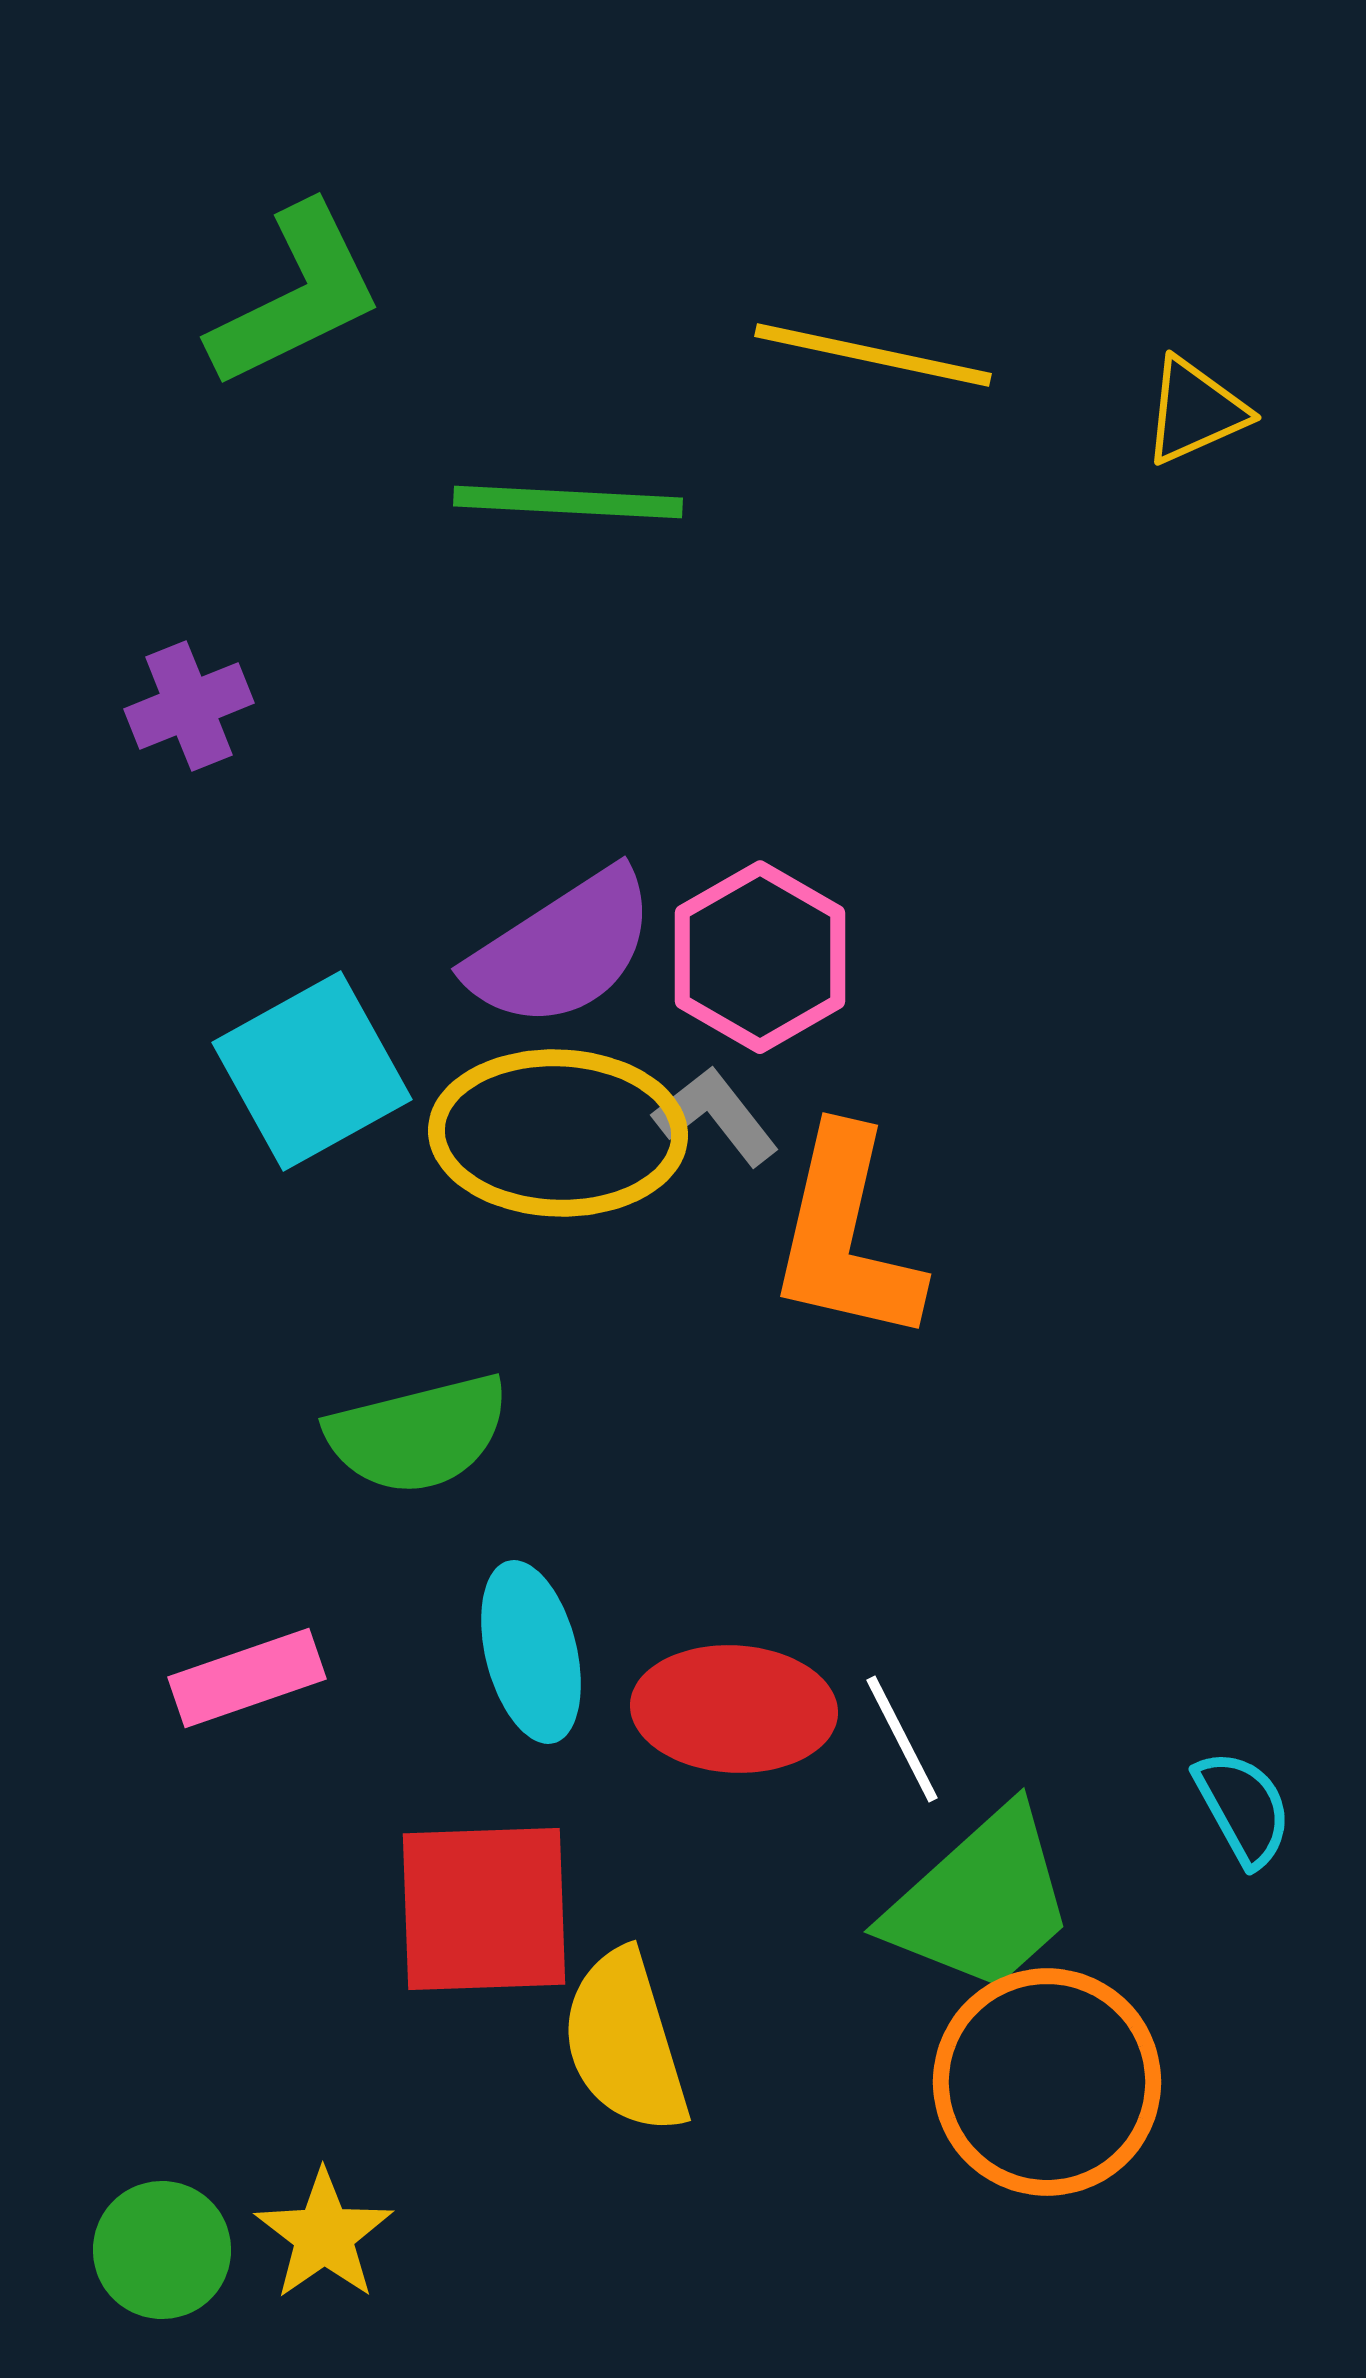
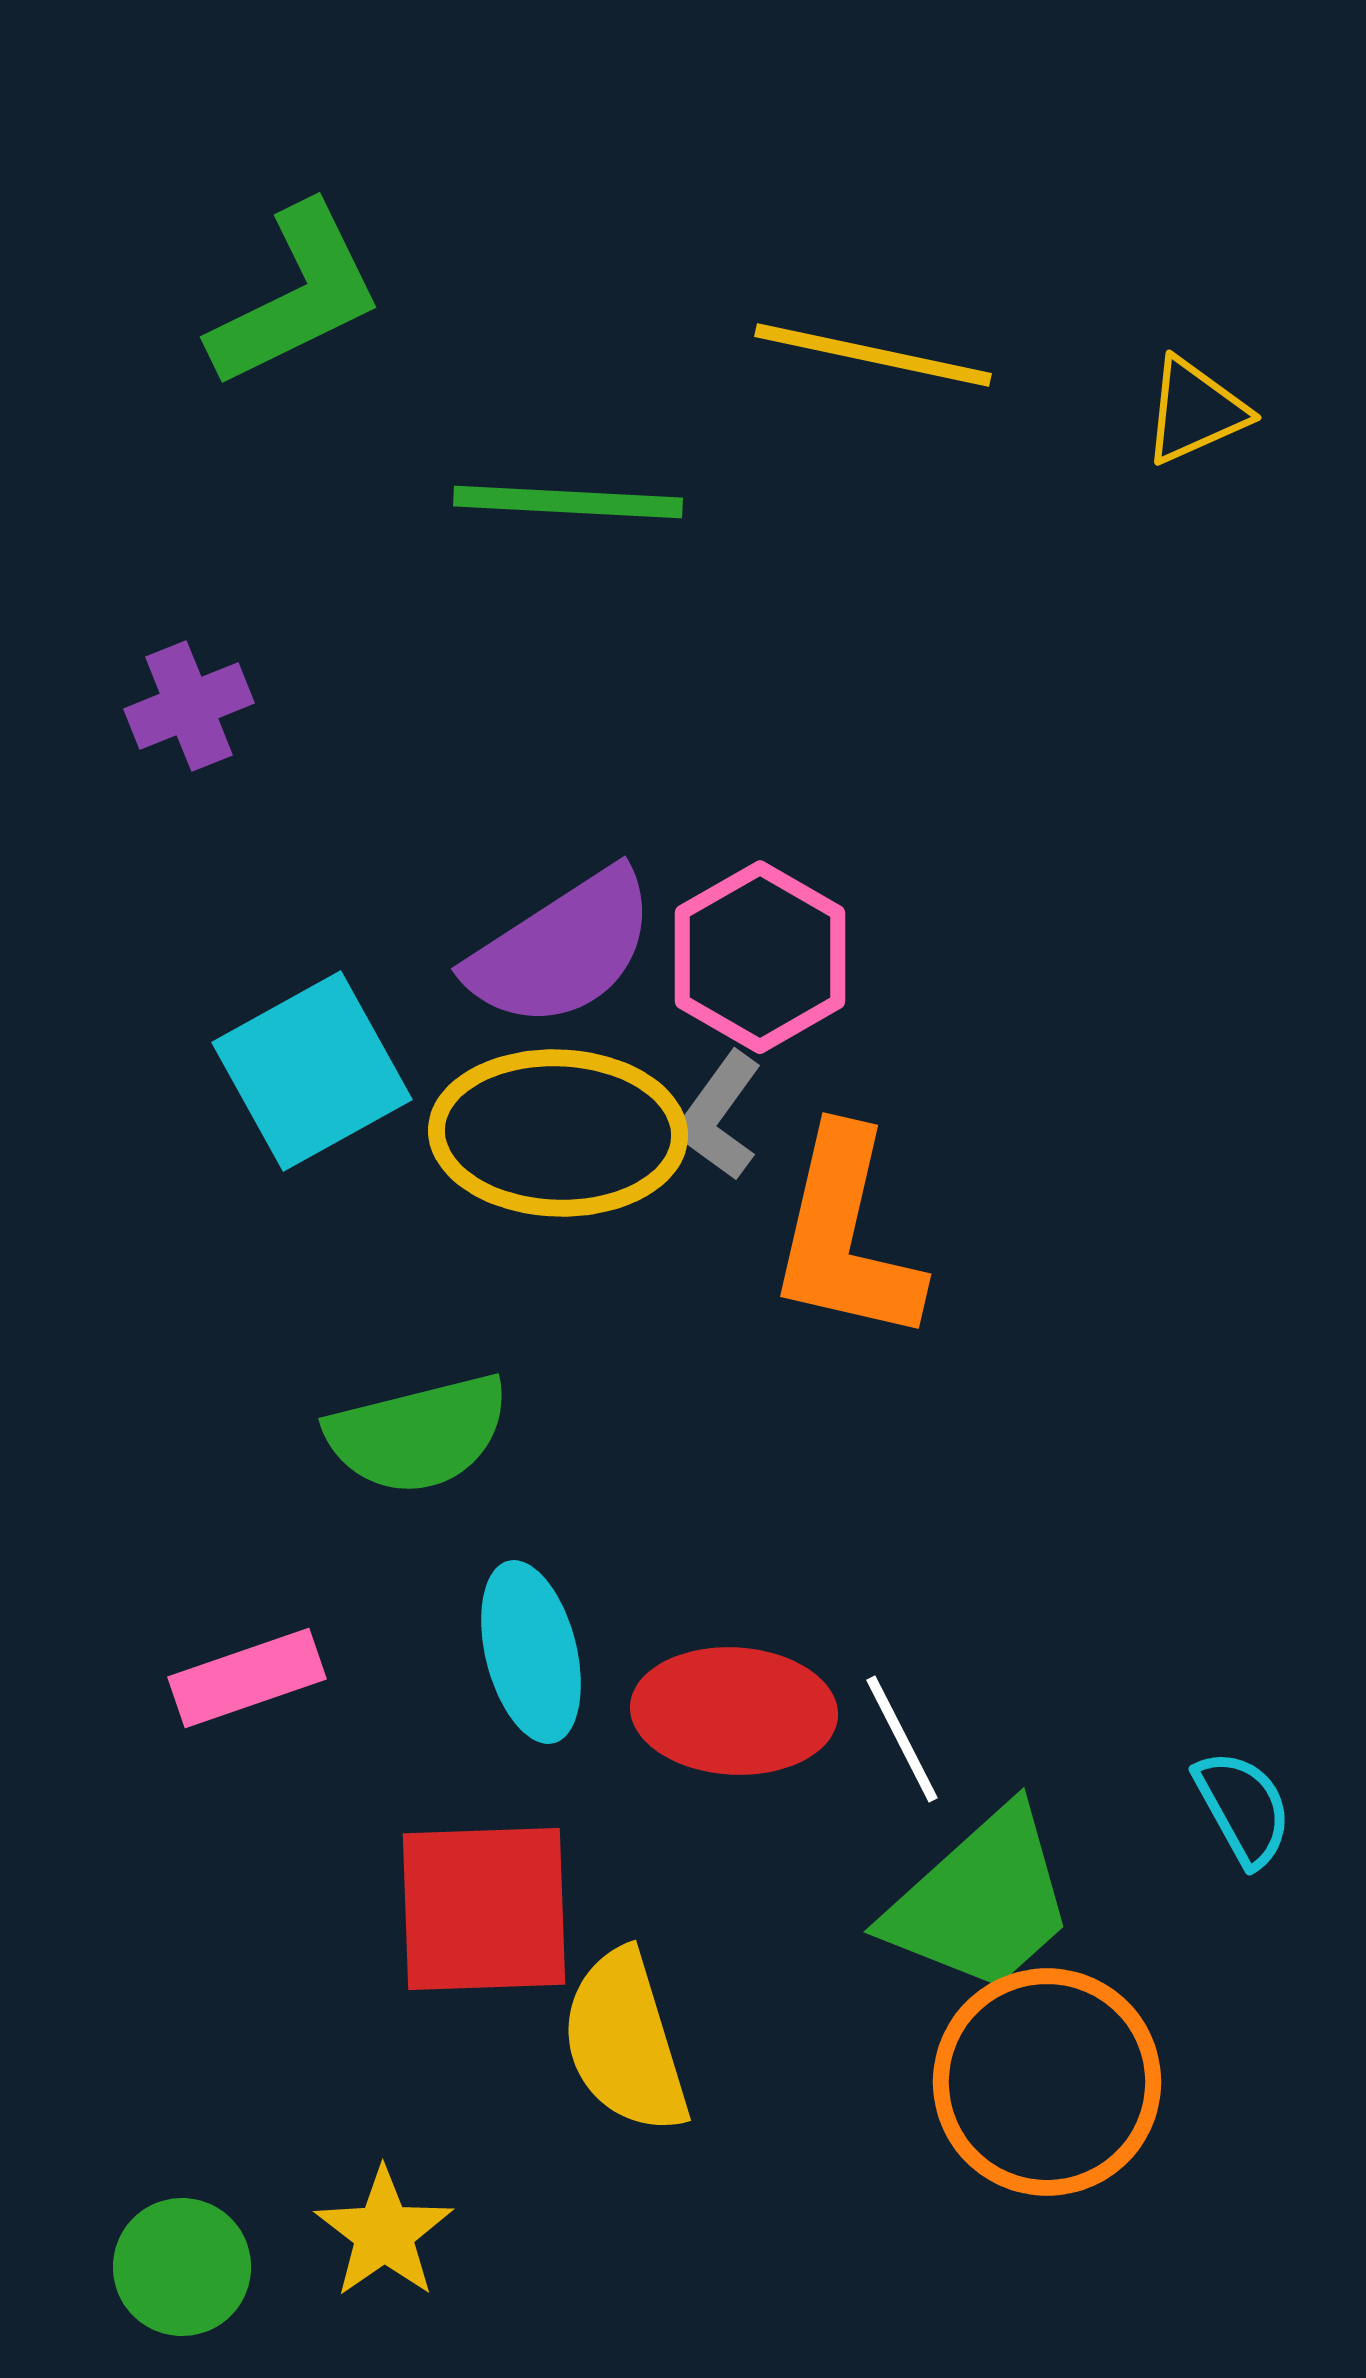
gray L-shape: moved 3 px right; rotated 106 degrees counterclockwise
red ellipse: moved 2 px down
yellow star: moved 60 px right, 2 px up
green circle: moved 20 px right, 17 px down
